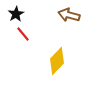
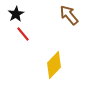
brown arrow: rotated 35 degrees clockwise
yellow diamond: moved 3 px left, 4 px down
